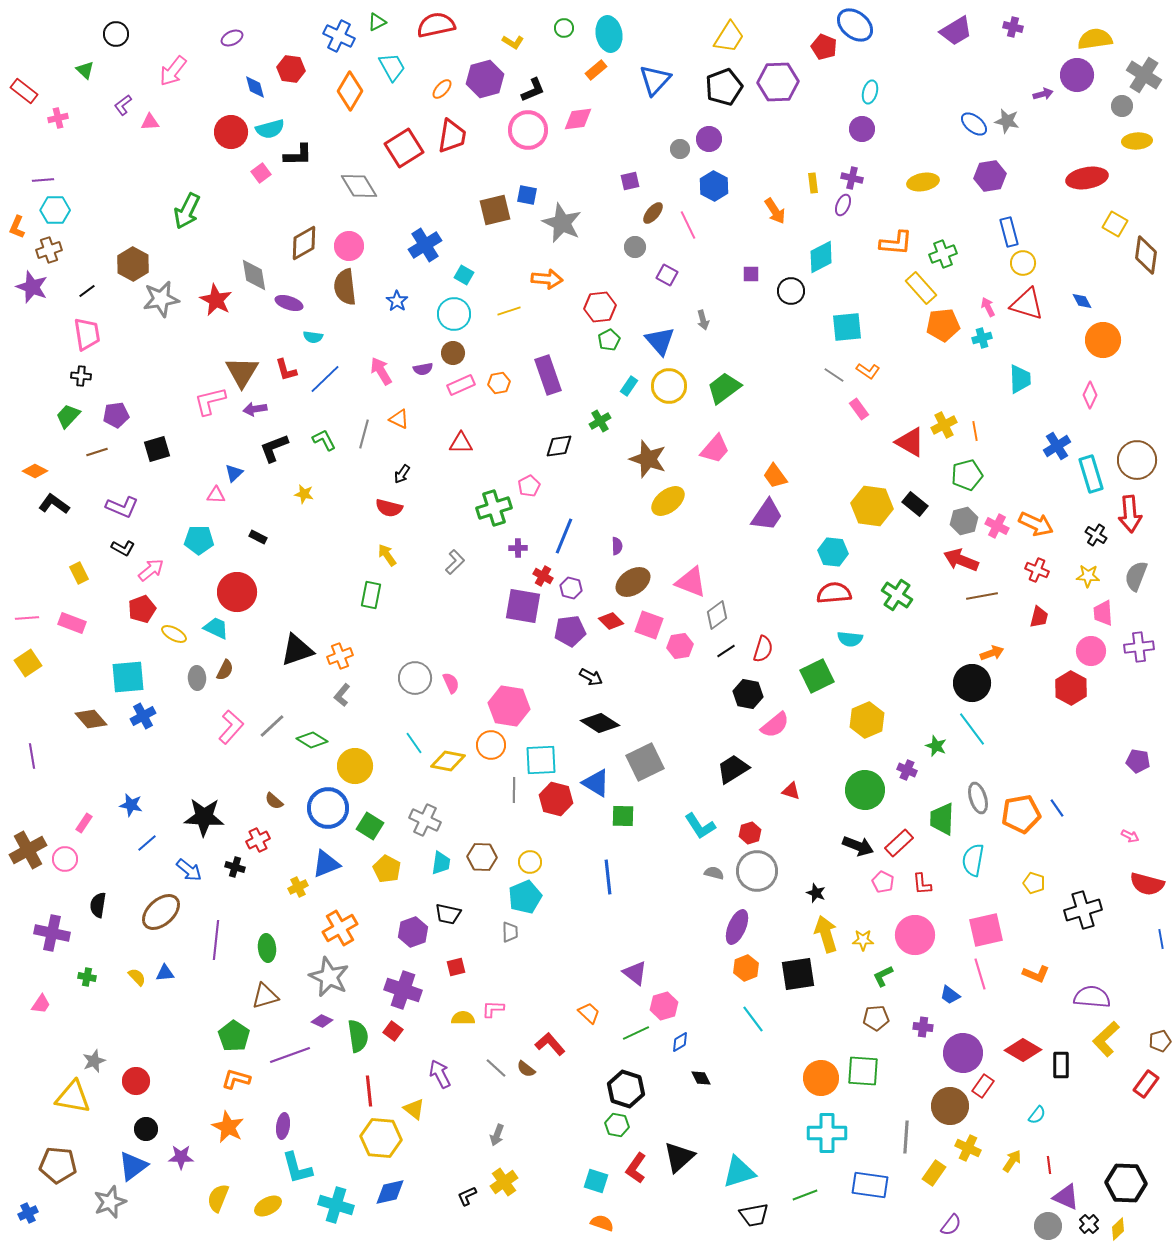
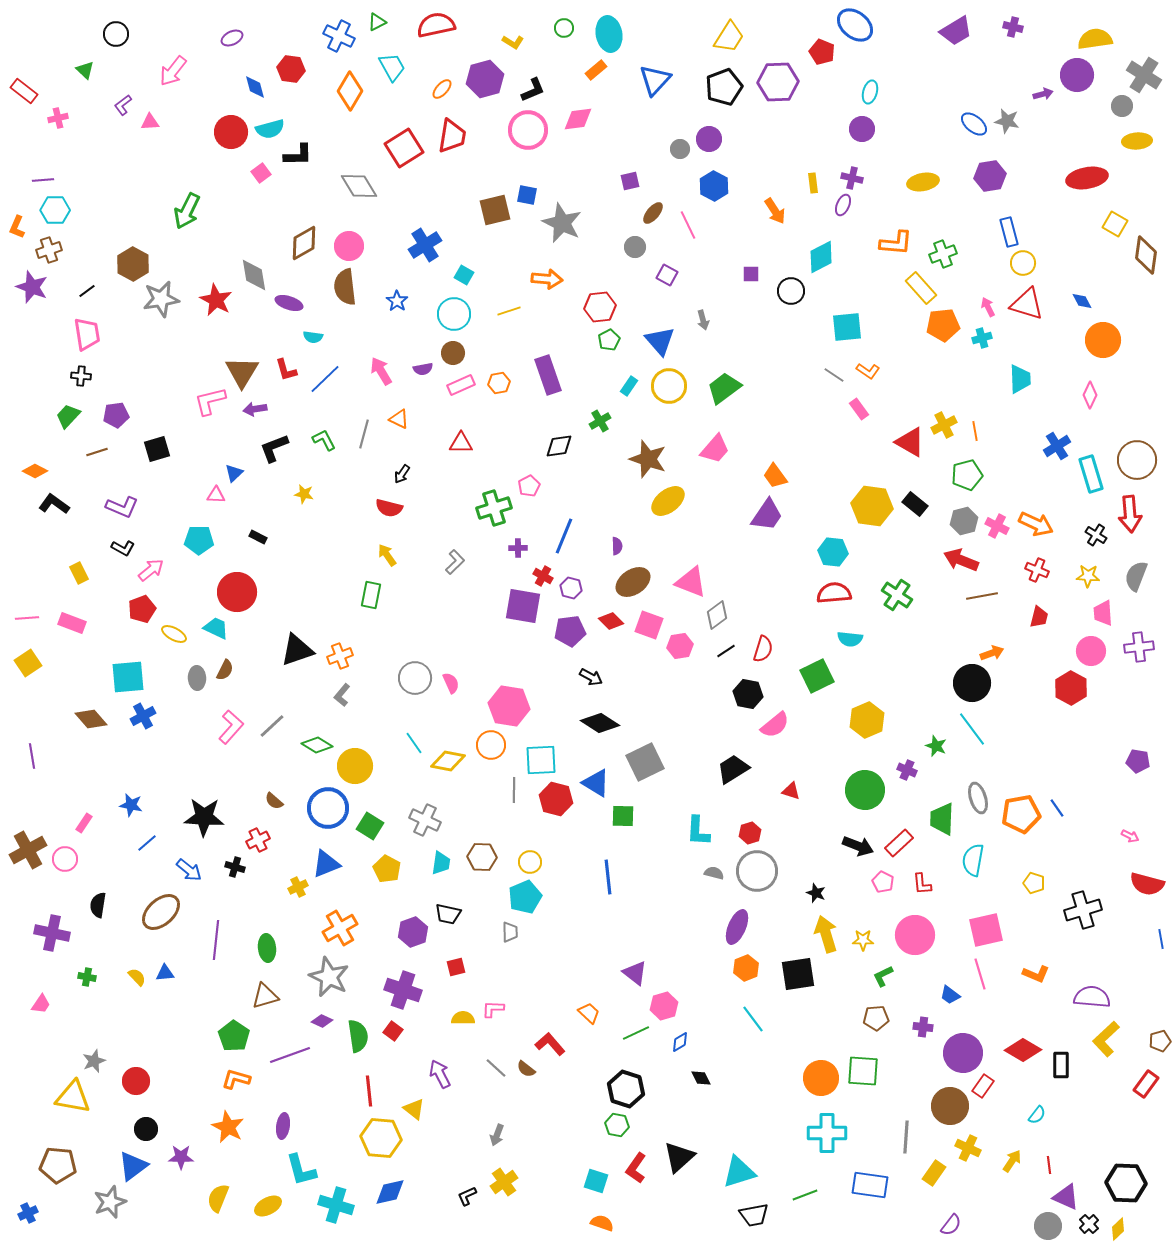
red pentagon at (824, 47): moved 2 px left, 5 px down
green diamond at (312, 740): moved 5 px right, 5 px down
cyan L-shape at (700, 826): moved 2 px left, 5 px down; rotated 36 degrees clockwise
cyan L-shape at (297, 1168): moved 4 px right, 2 px down
